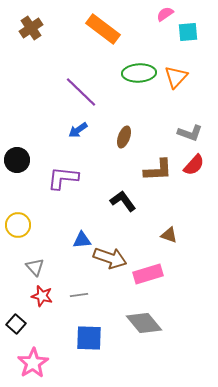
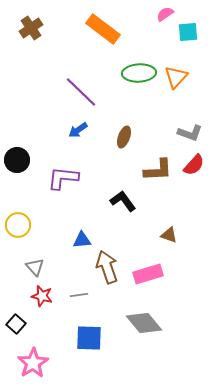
brown arrow: moved 3 px left, 9 px down; rotated 128 degrees counterclockwise
